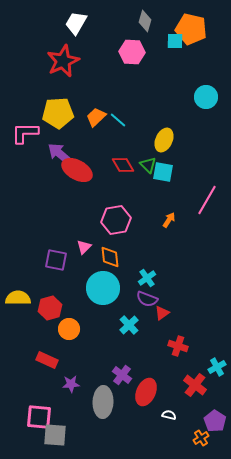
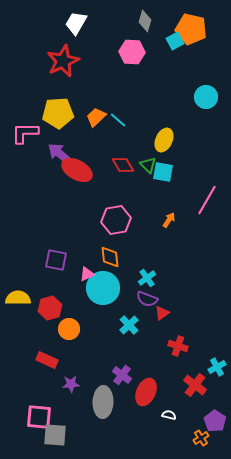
cyan square at (175, 41): rotated 30 degrees counterclockwise
pink triangle at (84, 247): moved 3 px right, 27 px down; rotated 21 degrees clockwise
